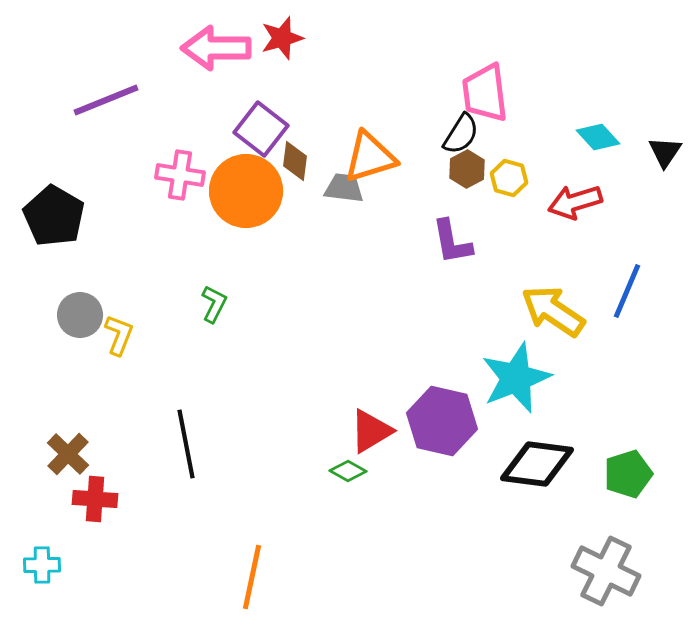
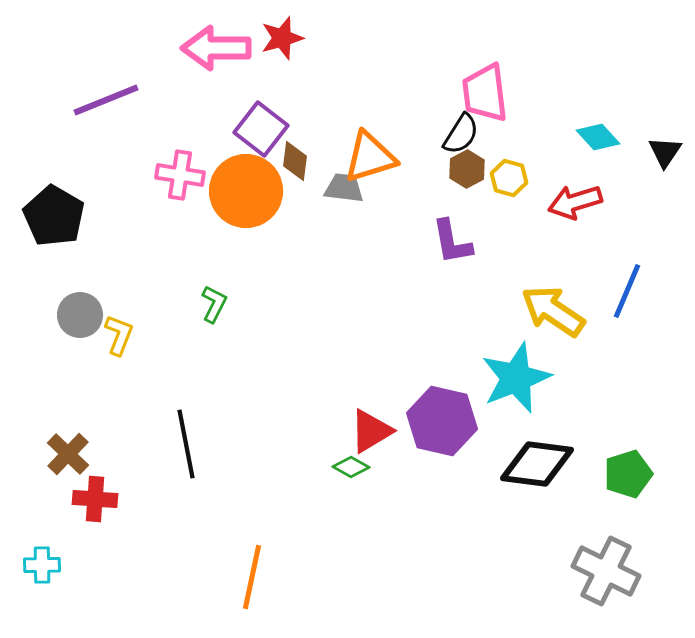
green diamond: moved 3 px right, 4 px up
